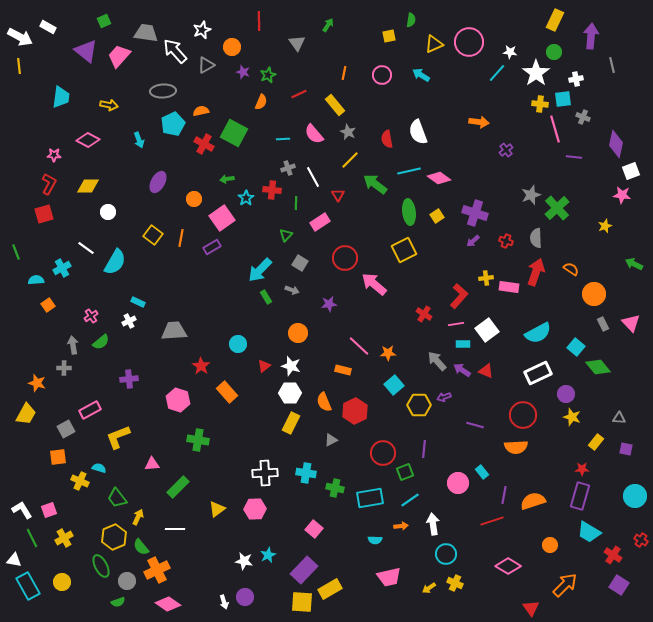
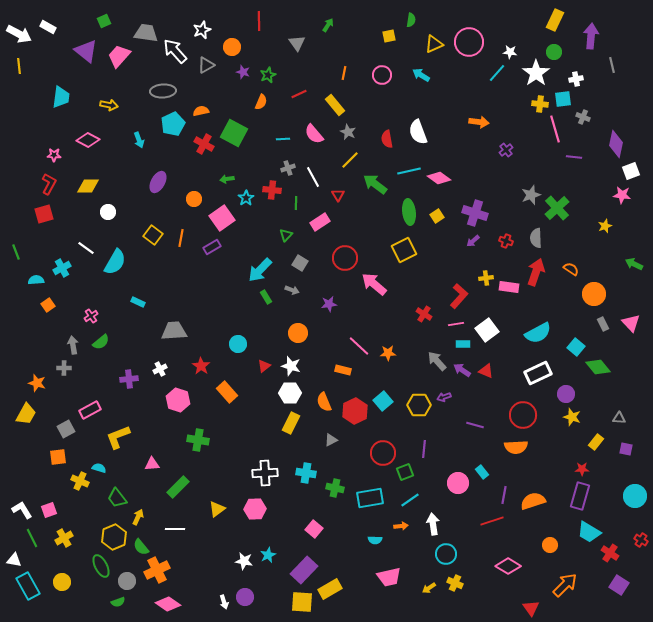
white arrow at (20, 37): moved 1 px left, 3 px up
white cross at (129, 321): moved 31 px right, 48 px down
cyan square at (394, 385): moved 11 px left, 16 px down
red cross at (613, 555): moved 3 px left, 2 px up
